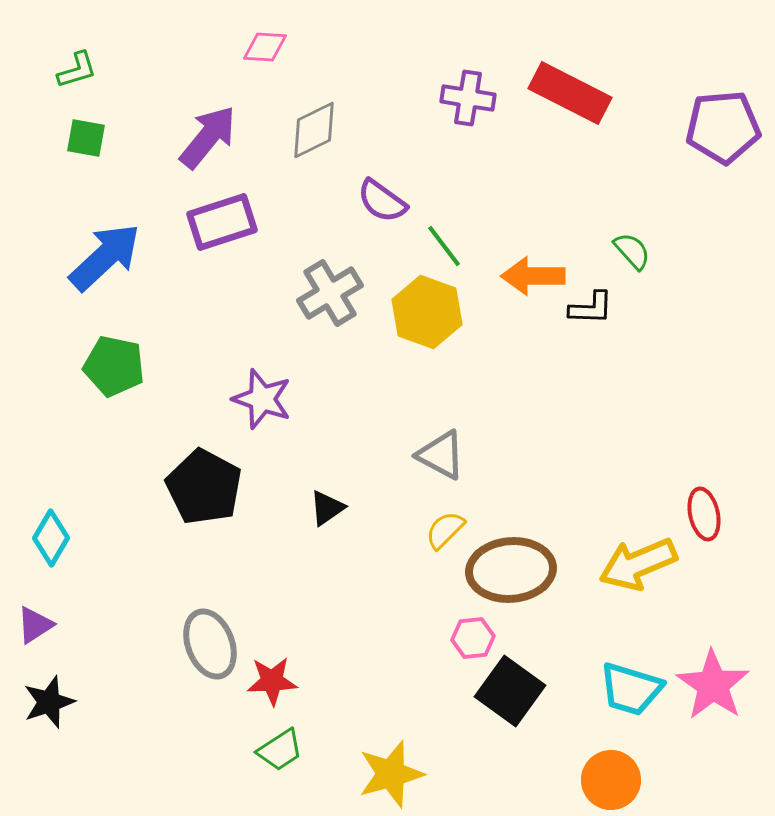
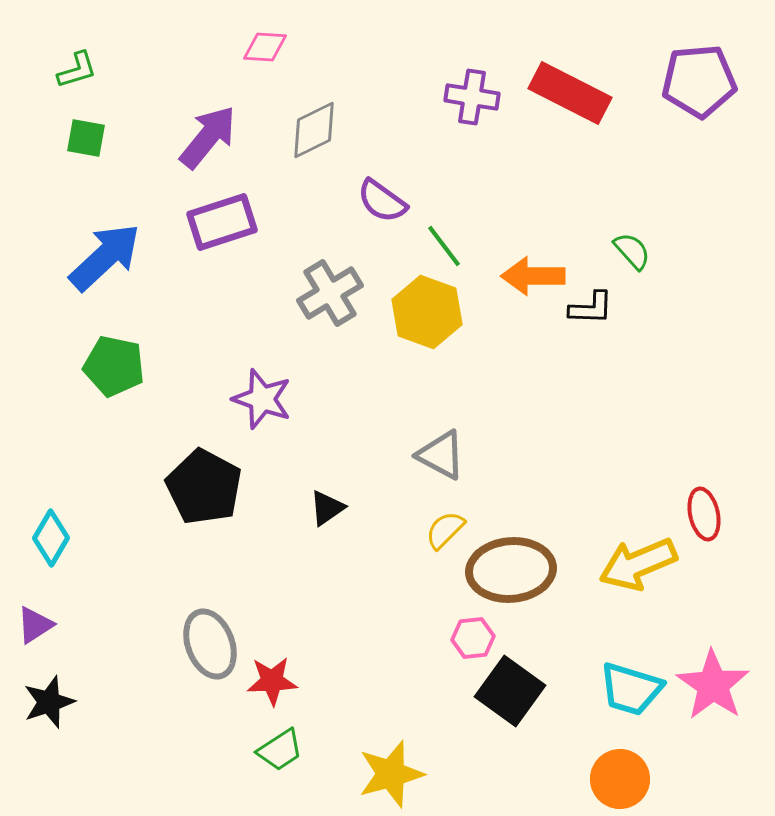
purple cross: moved 4 px right, 1 px up
purple pentagon: moved 24 px left, 46 px up
orange circle: moved 9 px right, 1 px up
